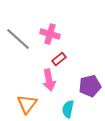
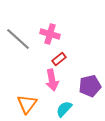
pink arrow: moved 3 px right
cyan semicircle: moved 4 px left; rotated 30 degrees clockwise
